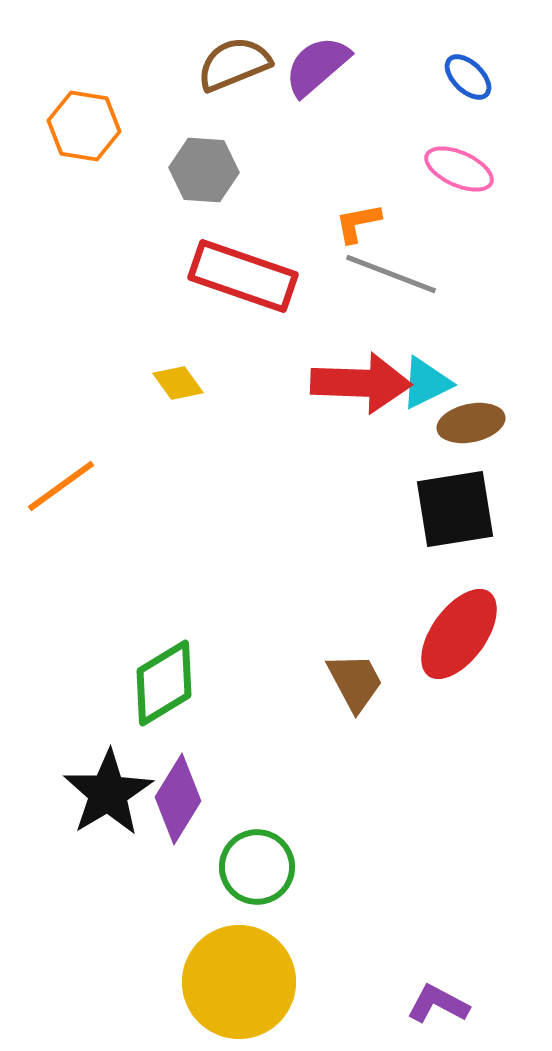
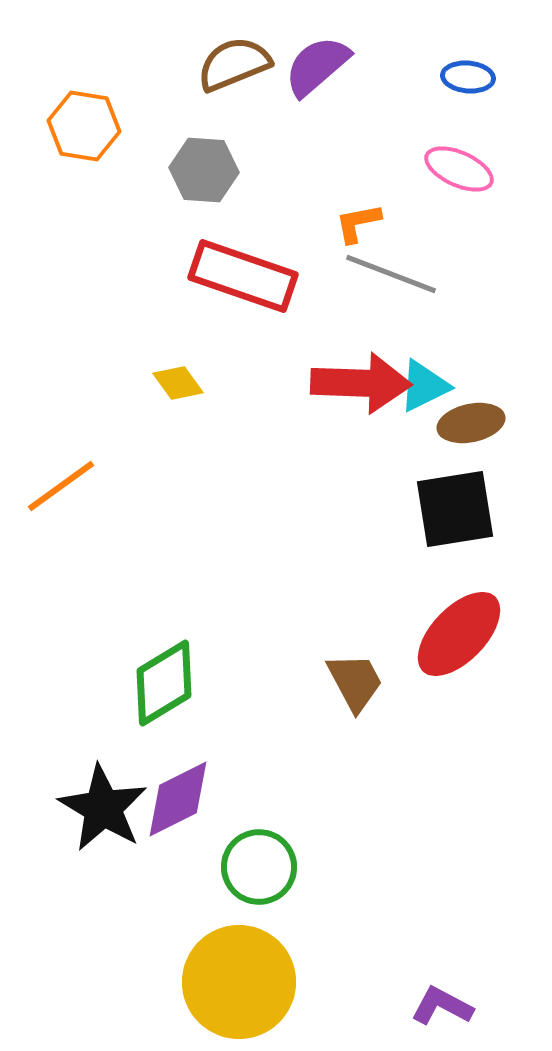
blue ellipse: rotated 39 degrees counterclockwise
cyan triangle: moved 2 px left, 3 px down
red ellipse: rotated 8 degrees clockwise
black star: moved 5 px left, 15 px down; rotated 10 degrees counterclockwise
purple diamond: rotated 32 degrees clockwise
green circle: moved 2 px right
purple L-shape: moved 4 px right, 2 px down
